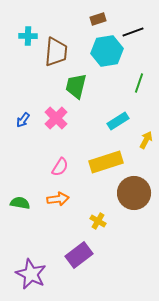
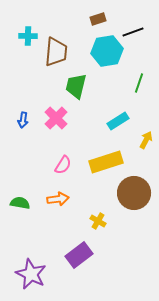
blue arrow: rotated 28 degrees counterclockwise
pink semicircle: moved 3 px right, 2 px up
